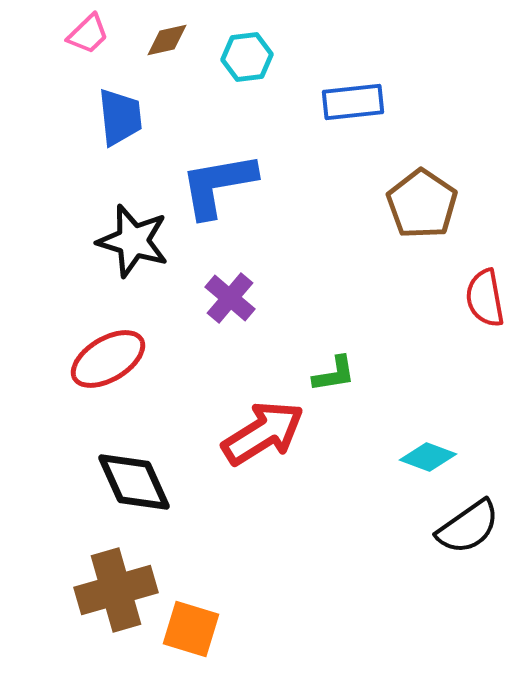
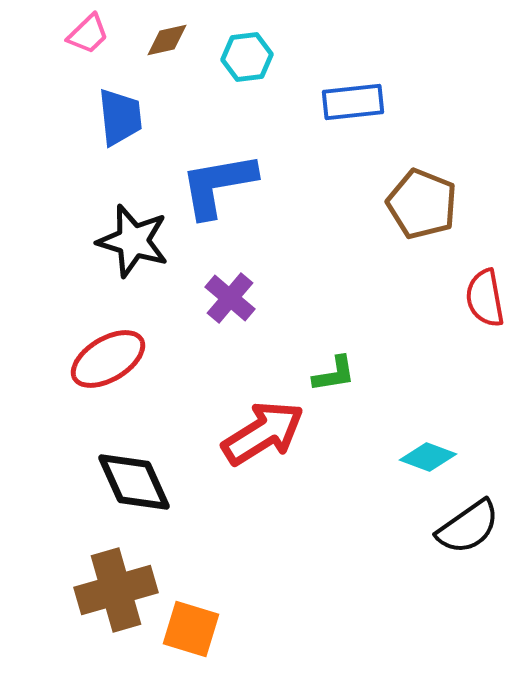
brown pentagon: rotated 12 degrees counterclockwise
